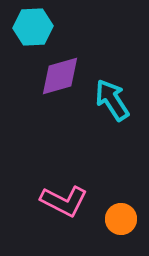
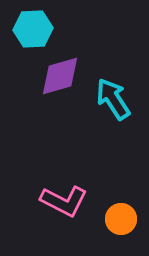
cyan hexagon: moved 2 px down
cyan arrow: moved 1 px right, 1 px up
